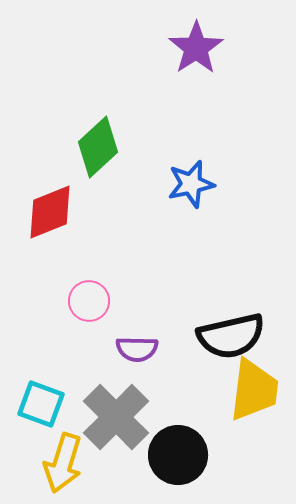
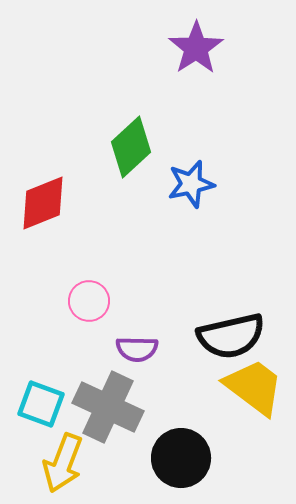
green diamond: moved 33 px right
red diamond: moved 7 px left, 9 px up
yellow trapezoid: moved 3 px up; rotated 60 degrees counterclockwise
gray cross: moved 8 px left, 10 px up; rotated 20 degrees counterclockwise
black circle: moved 3 px right, 3 px down
yellow arrow: rotated 4 degrees clockwise
